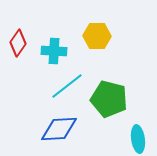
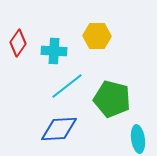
green pentagon: moved 3 px right
